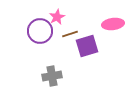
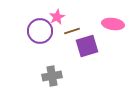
pink ellipse: rotated 15 degrees clockwise
brown line: moved 2 px right, 3 px up
